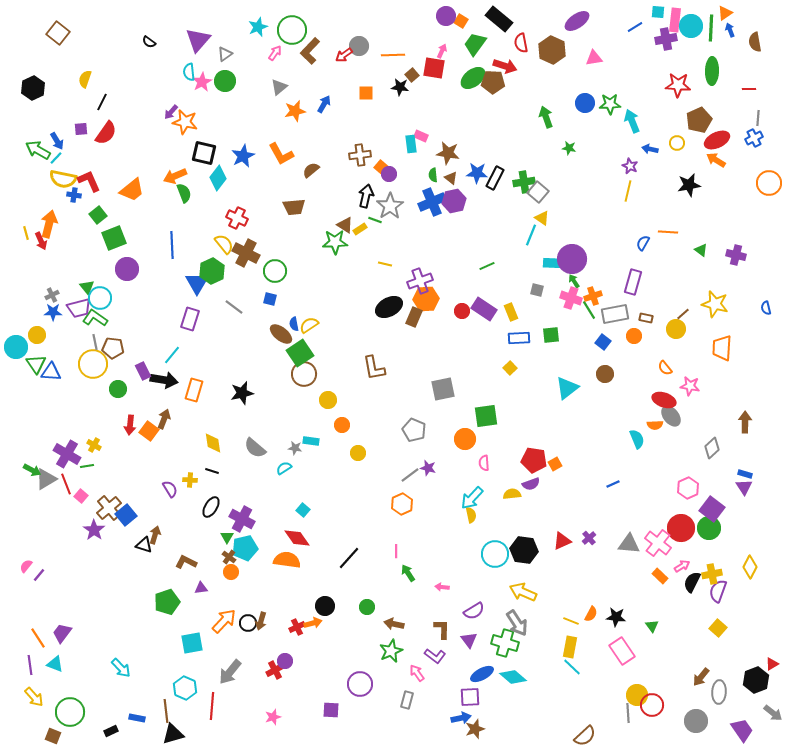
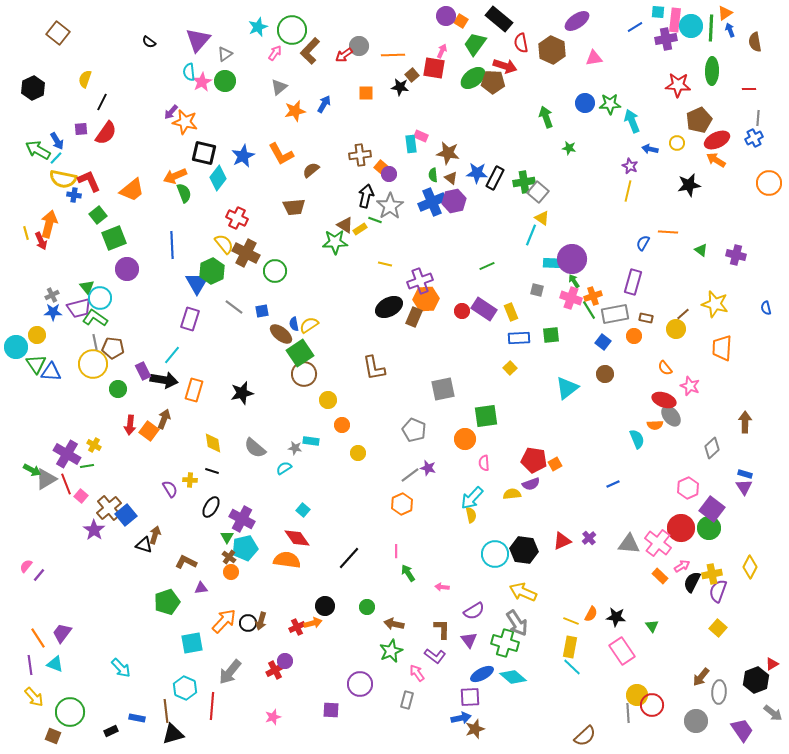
blue square at (270, 299): moved 8 px left, 12 px down; rotated 24 degrees counterclockwise
pink star at (690, 386): rotated 12 degrees clockwise
